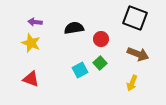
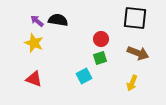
black square: rotated 15 degrees counterclockwise
purple arrow: moved 2 px right, 1 px up; rotated 32 degrees clockwise
black semicircle: moved 16 px left, 8 px up; rotated 18 degrees clockwise
yellow star: moved 3 px right
brown arrow: moved 1 px up
green square: moved 5 px up; rotated 24 degrees clockwise
cyan square: moved 4 px right, 6 px down
red triangle: moved 3 px right
